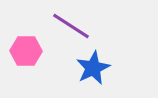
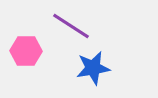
blue star: rotated 16 degrees clockwise
